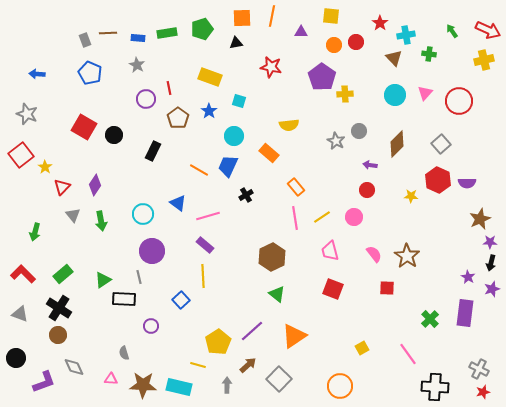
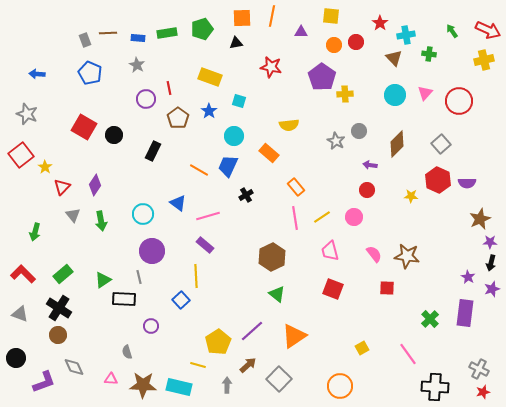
brown star at (407, 256): rotated 25 degrees counterclockwise
yellow line at (203, 276): moved 7 px left
gray semicircle at (124, 353): moved 3 px right, 1 px up
